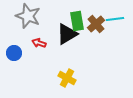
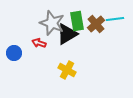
gray star: moved 24 px right, 7 px down
yellow cross: moved 8 px up
